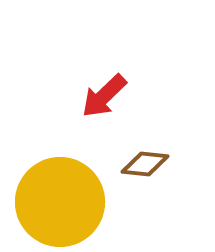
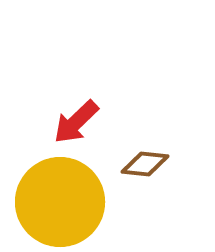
red arrow: moved 28 px left, 26 px down
